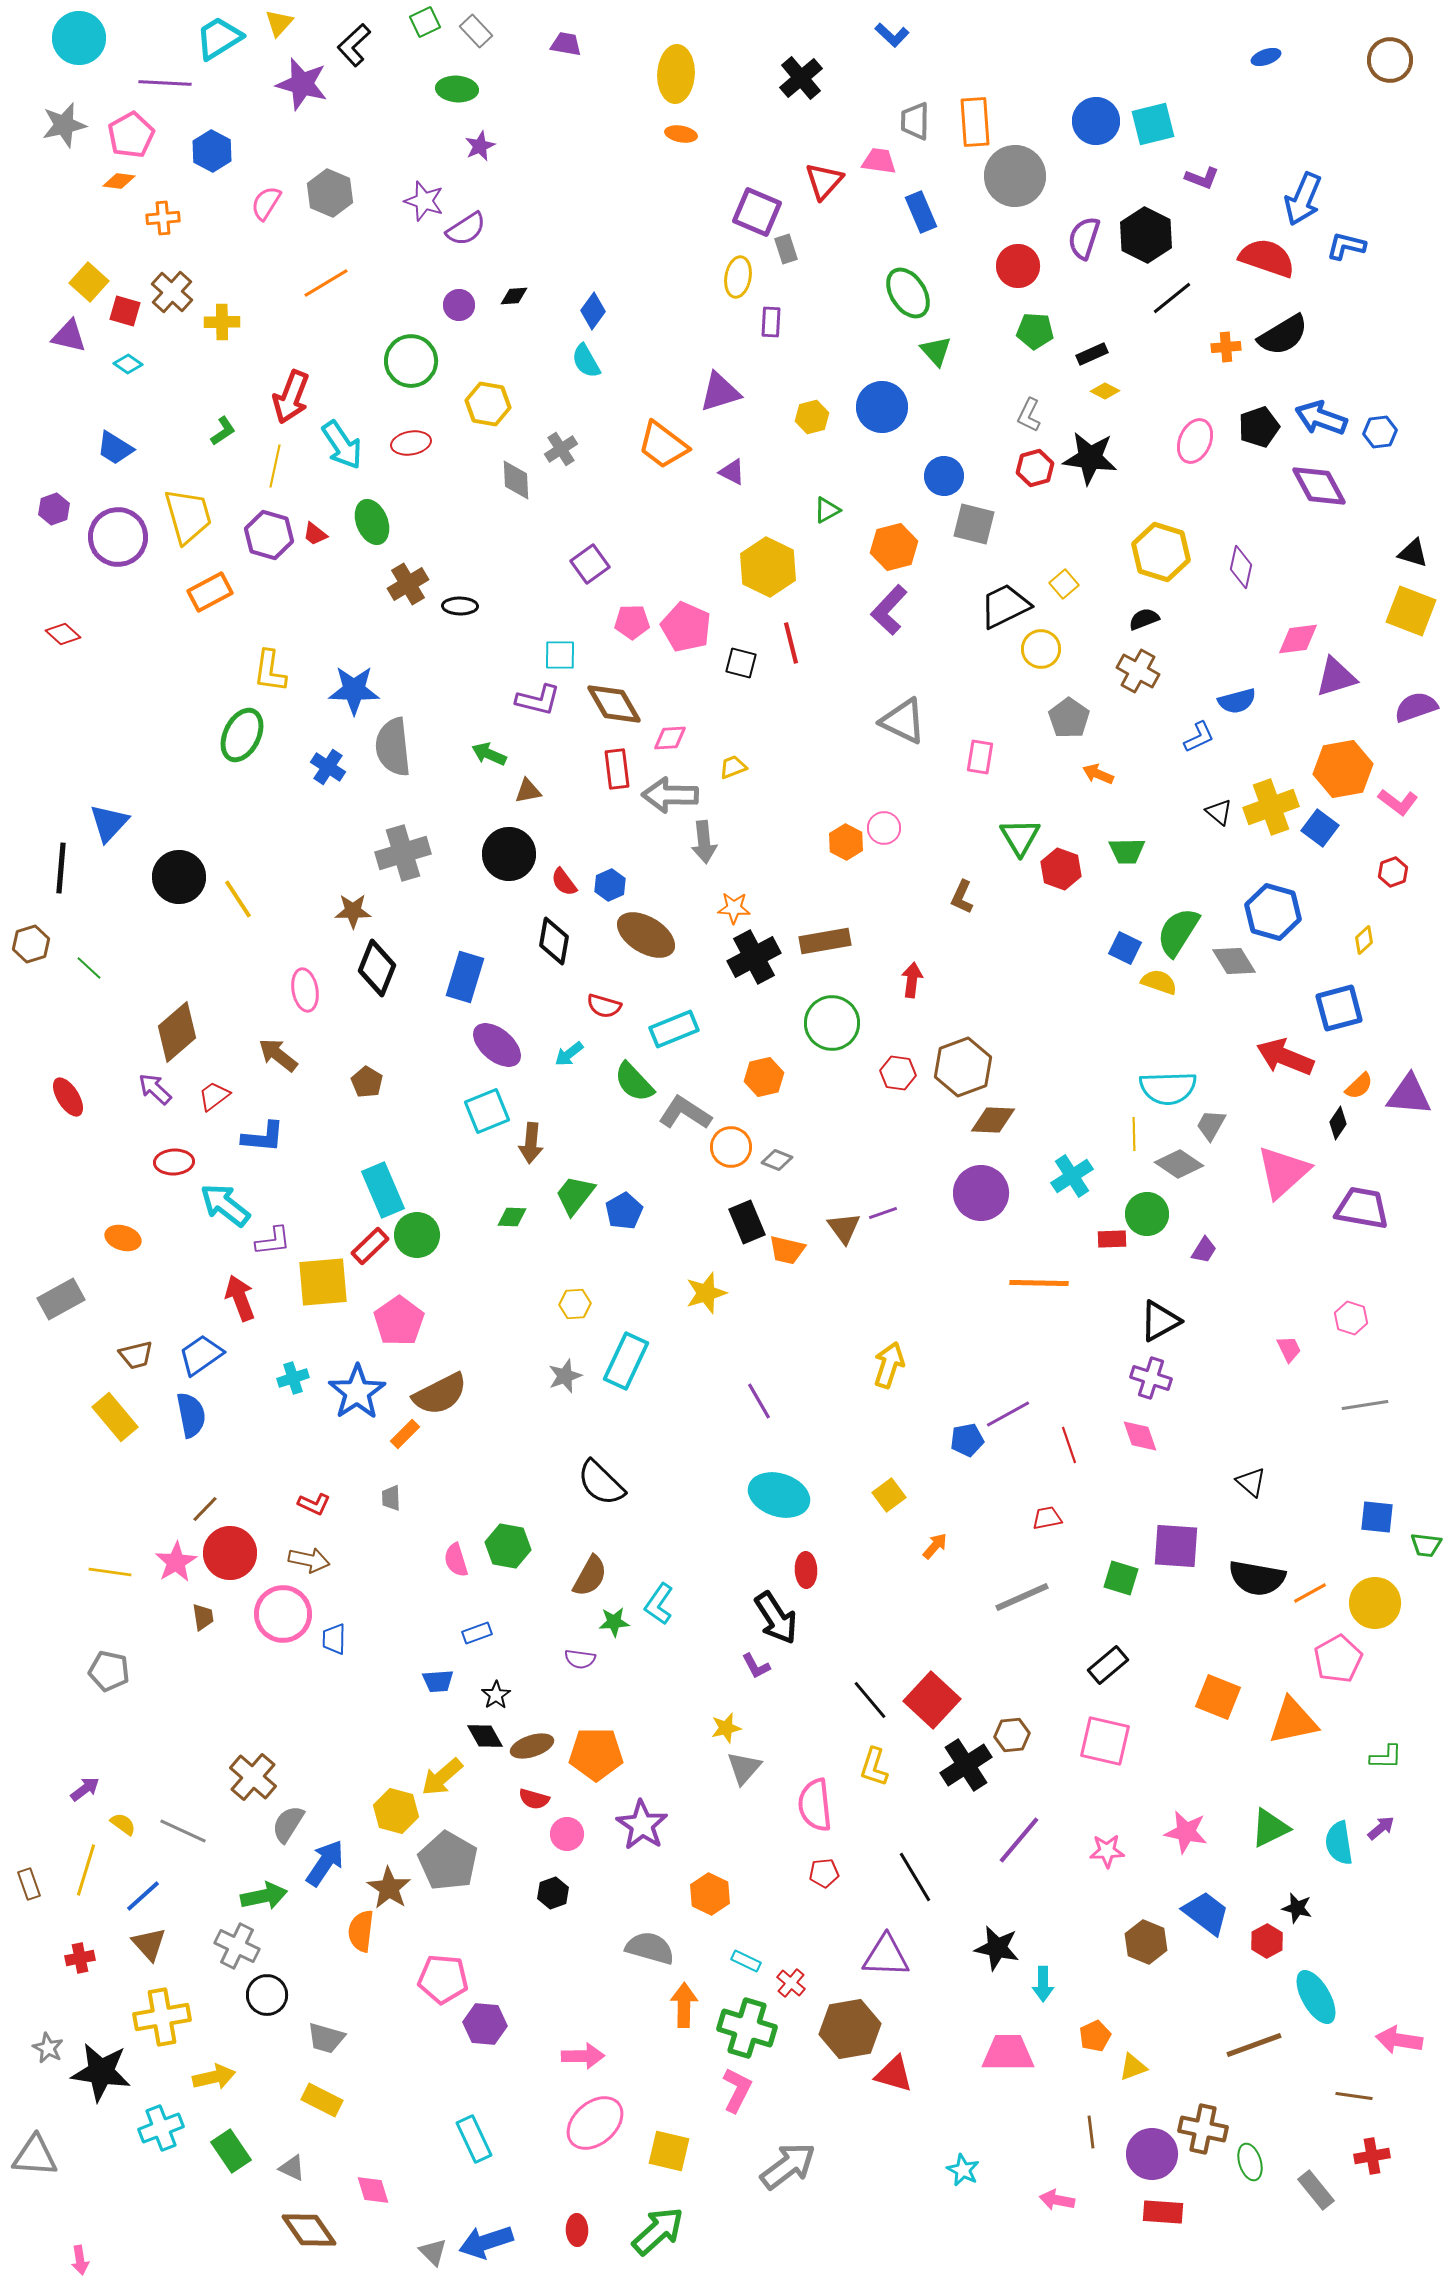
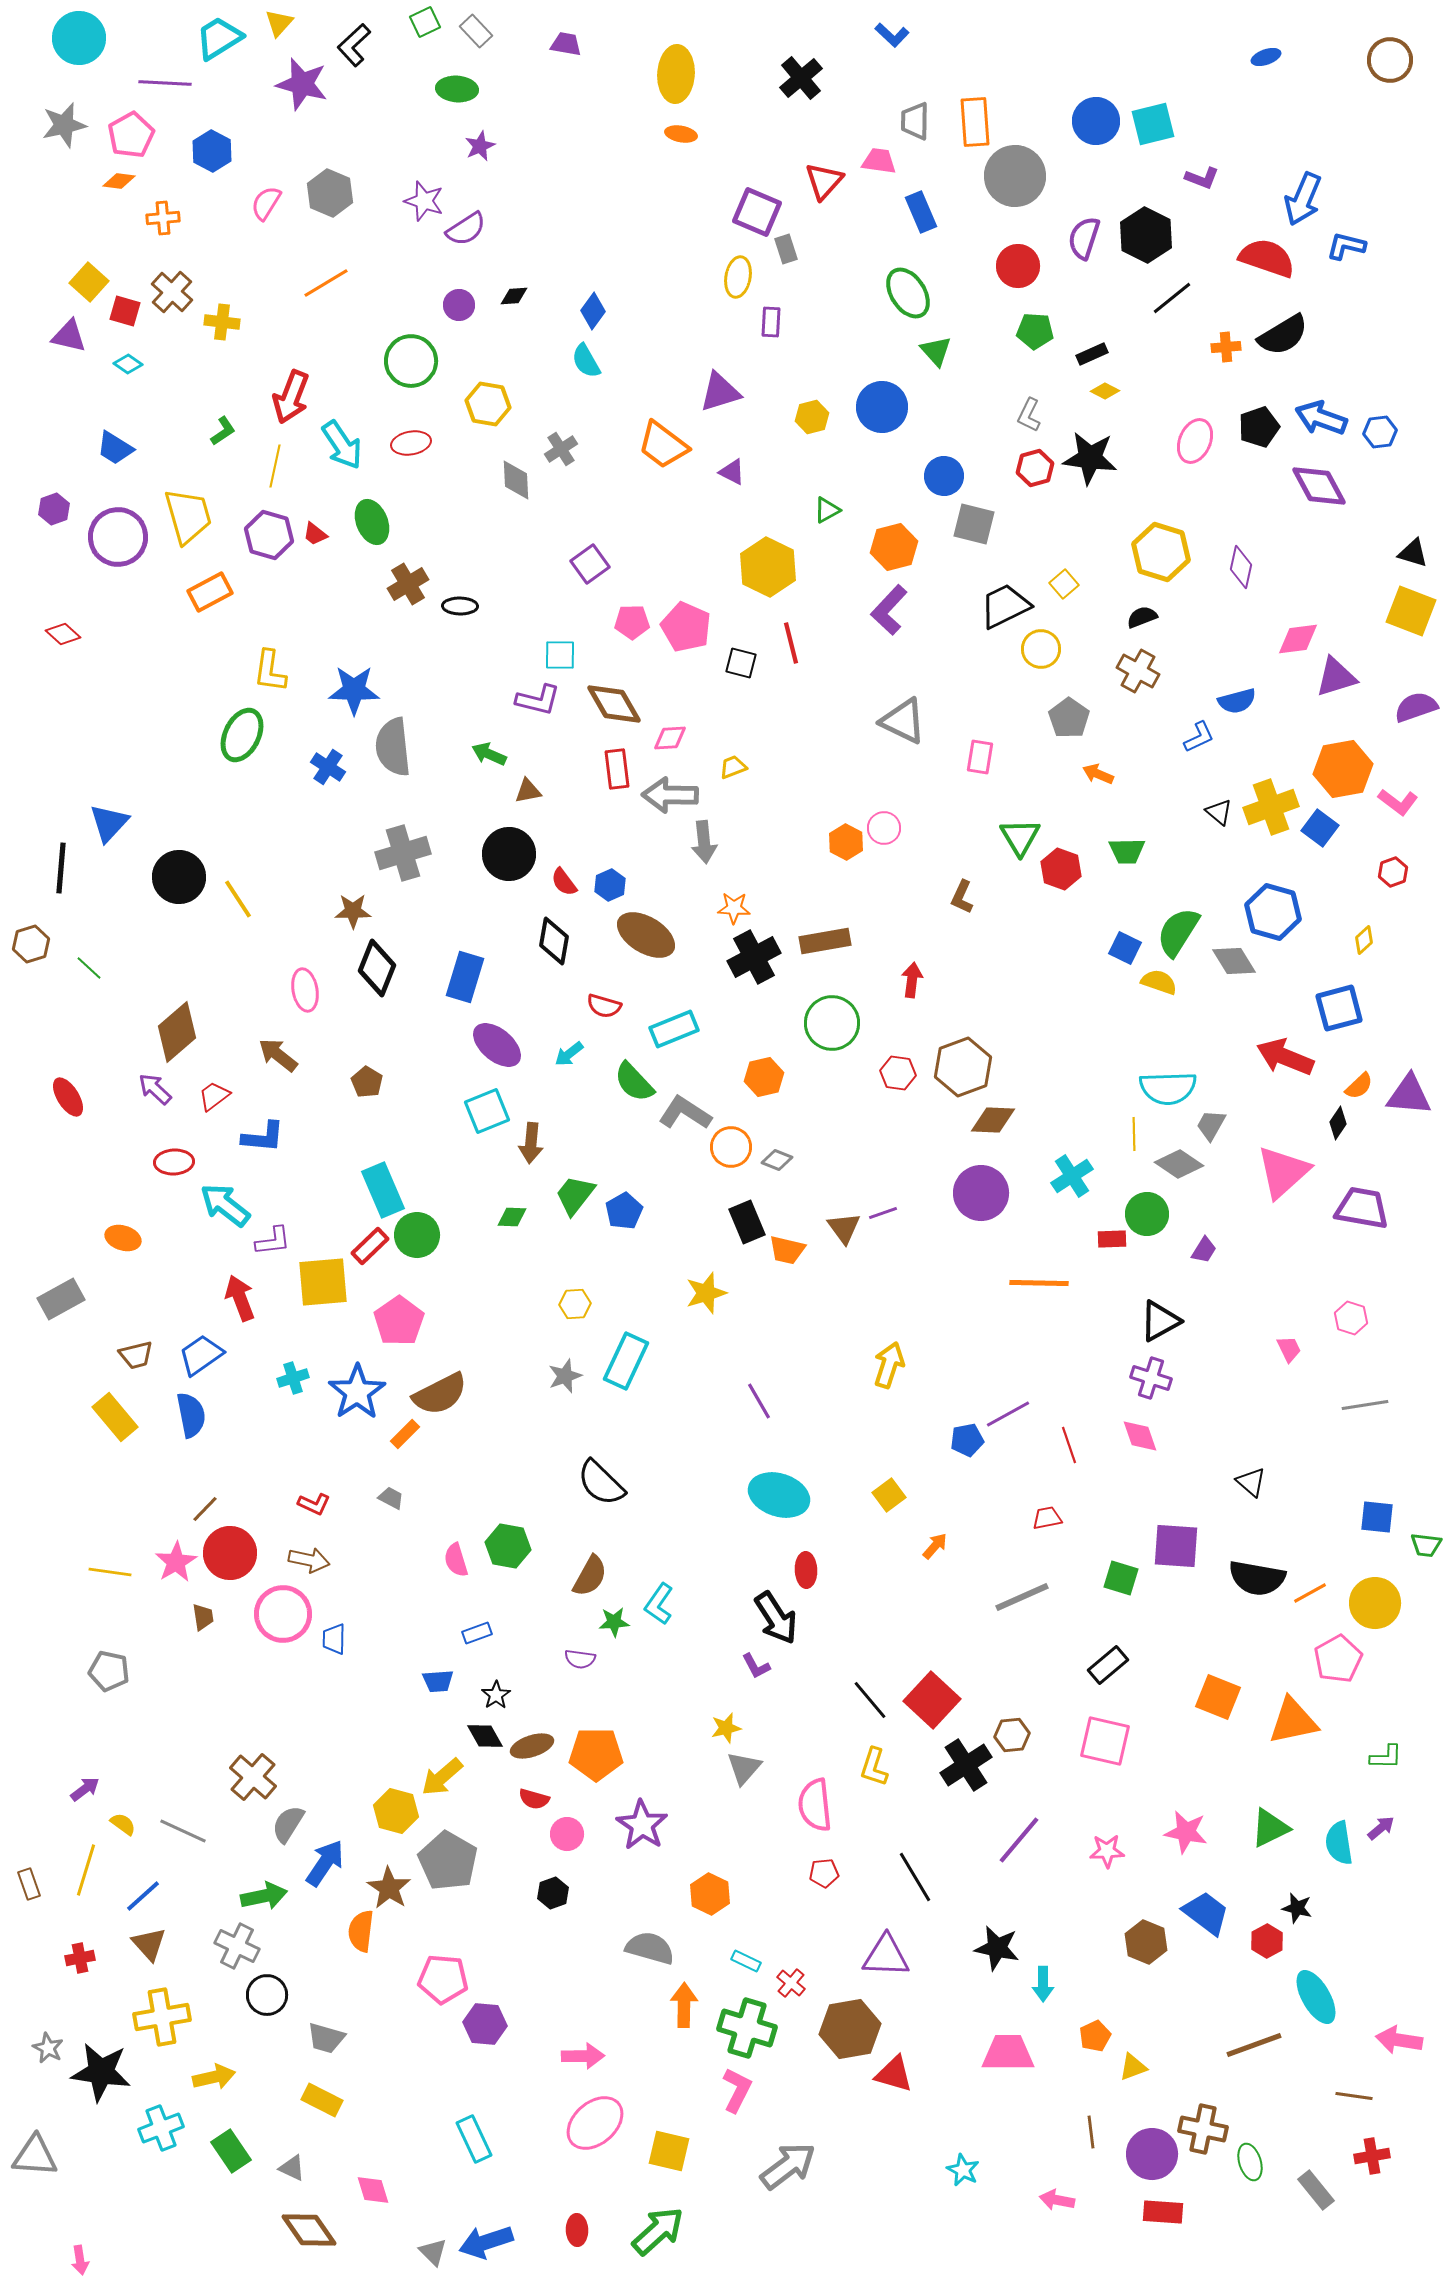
yellow cross at (222, 322): rotated 8 degrees clockwise
black semicircle at (1144, 619): moved 2 px left, 2 px up
gray trapezoid at (391, 1498): rotated 120 degrees clockwise
